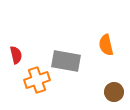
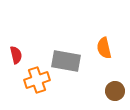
orange semicircle: moved 2 px left, 3 px down
brown circle: moved 1 px right, 1 px up
